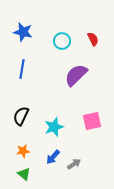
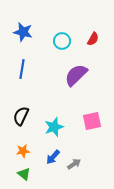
red semicircle: rotated 56 degrees clockwise
